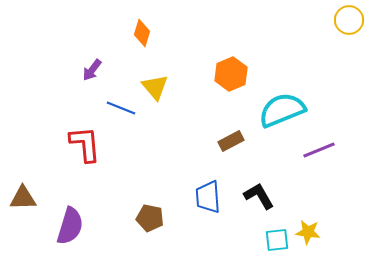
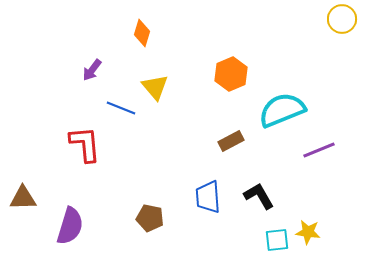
yellow circle: moved 7 px left, 1 px up
